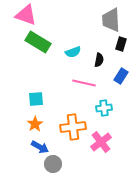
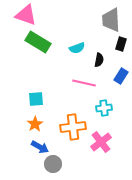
cyan semicircle: moved 4 px right, 4 px up
